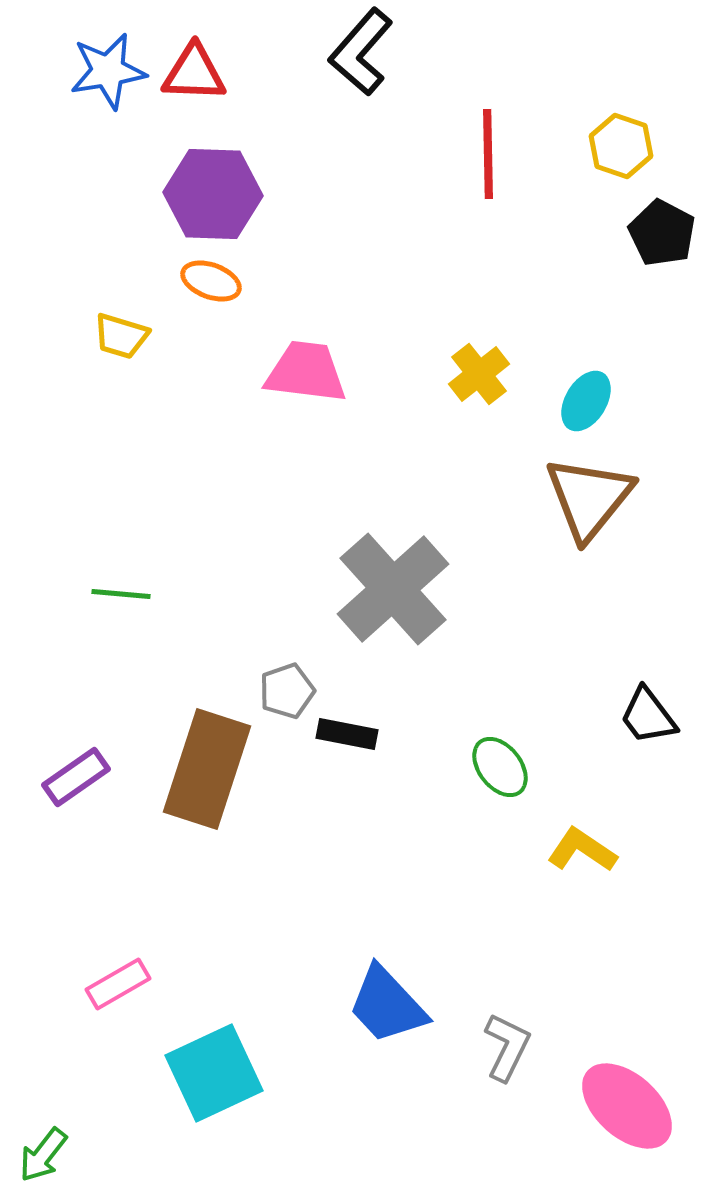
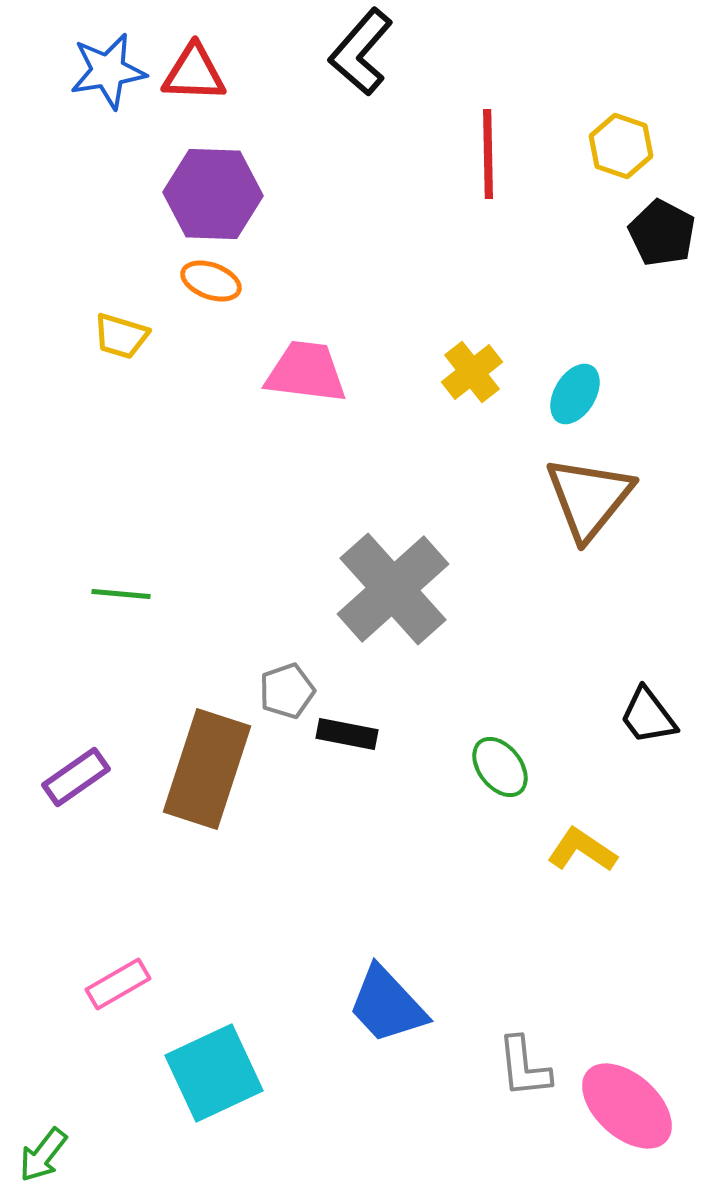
yellow cross: moved 7 px left, 2 px up
cyan ellipse: moved 11 px left, 7 px up
gray L-shape: moved 17 px right, 20 px down; rotated 148 degrees clockwise
